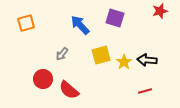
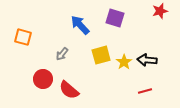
orange square: moved 3 px left, 14 px down; rotated 30 degrees clockwise
